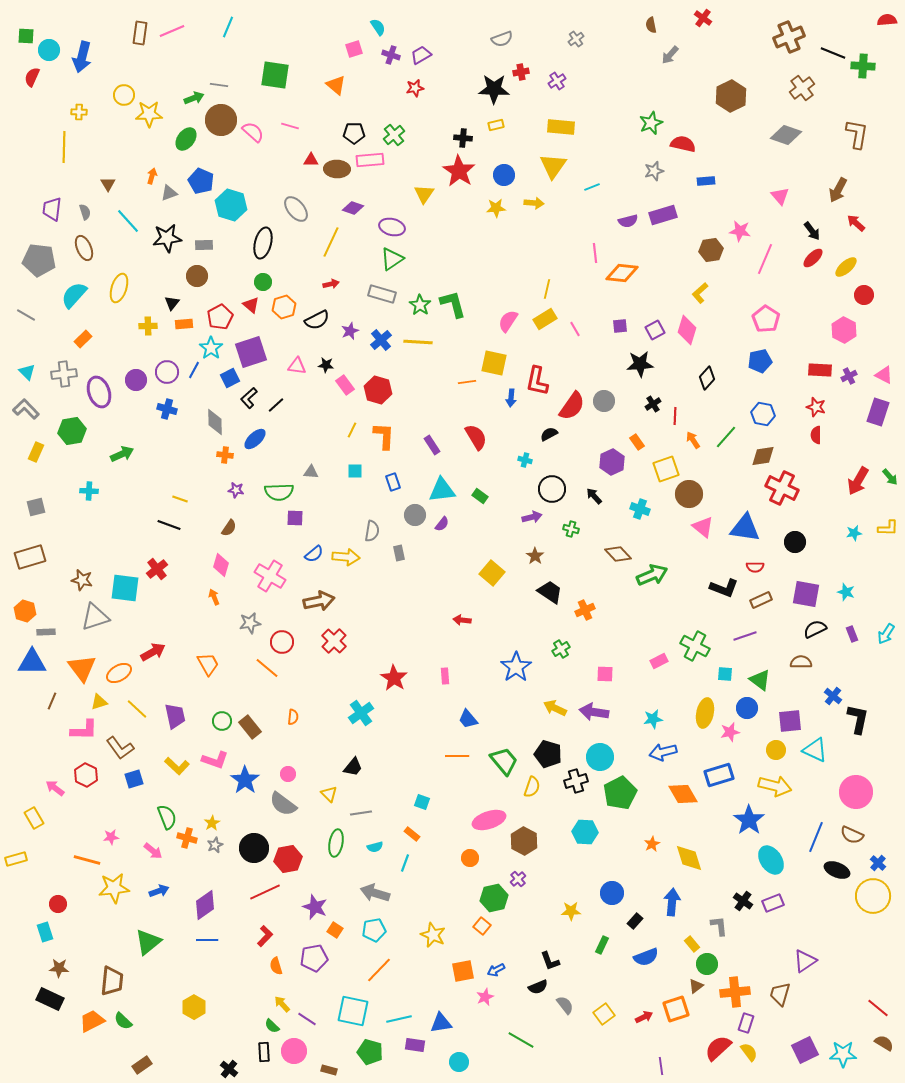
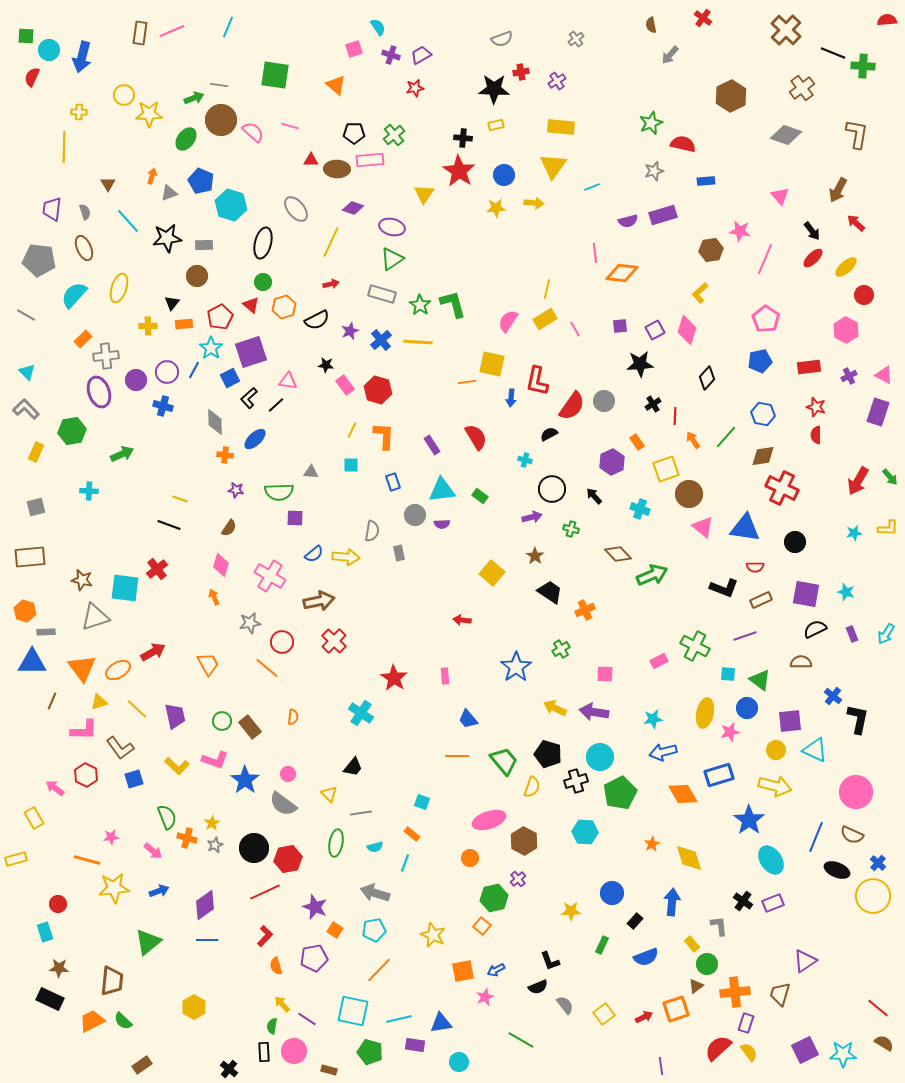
brown cross at (789, 37): moved 3 px left, 7 px up; rotated 24 degrees counterclockwise
pink hexagon at (844, 330): moved 2 px right
yellow square at (494, 363): moved 2 px left, 1 px down
pink triangle at (297, 366): moved 9 px left, 15 px down
red rectangle at (820, 370): moved 11 px left, 3 px up; rotated 10 degrees counterclockwise
gray cross at (64, 374): moved 42 px right, 18 px up
blue cross at (167, 409): moved 4 px left, 3 px up
cyan square at (355, 471): moved 4 px left, 6 px up
purple semicircle at (442, 524): rotated 49 degrees clockwise
brown rectangle at (30, 557): rotated 12 degrees clockwise
orange ellipse at (119, 673): moved 1 px left, 3 px up
cyan square at (725, 674): moved 3 px right
cyan cross at (361, 713): rotated 20 degrees counterclockwise
green semicircle at (272, 1026): rotated 56 degrees clockwise
